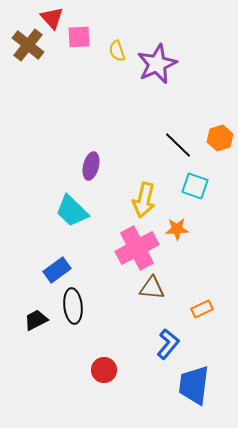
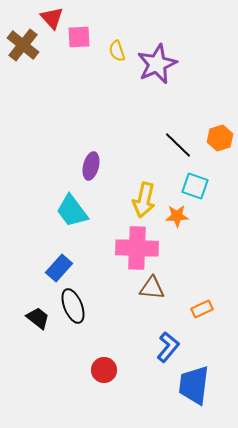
brown cross: moved 5 px left
cyan trapezoid: rotated 9 degrees clockwise
orange star: moved 13 px up
pink cross: rotated 30 degrees clockwise
blue rectangle: moved 2 px right, 2 px up; rotated 12 degrees counterclockwise
black ellipse: rotated 16 degrees counterclockwise
black trapezoid: moved 2 px right, 2 px up; rotated 65 degrees clockwise
blue L-shape: moved 3 px down
